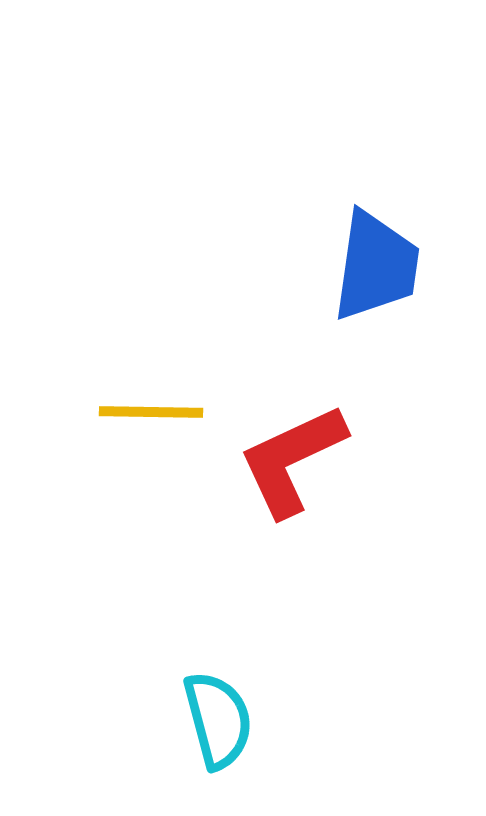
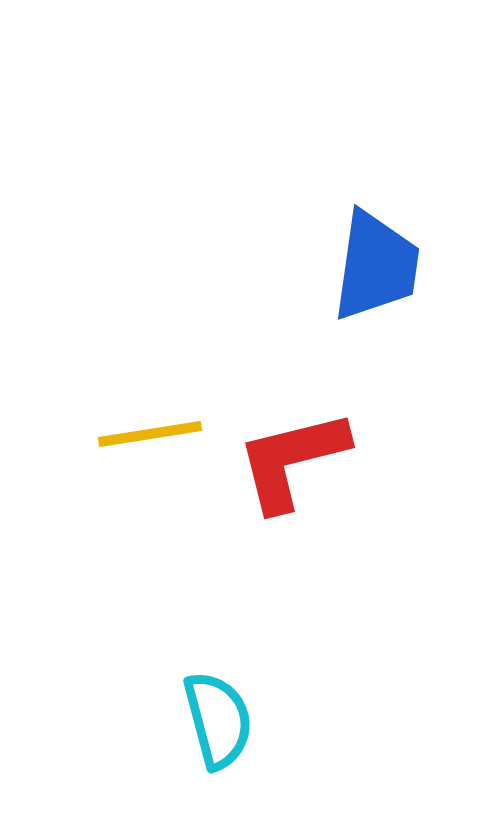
yellow line: moved 1 px left, 22 px down; rotated 10 degrees counterclockwise
red L-shape: rotated 11 degrees clockwise
